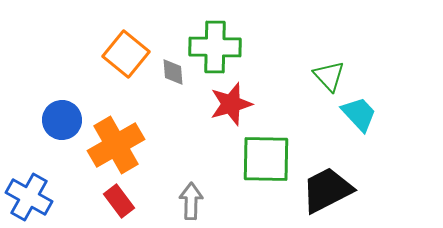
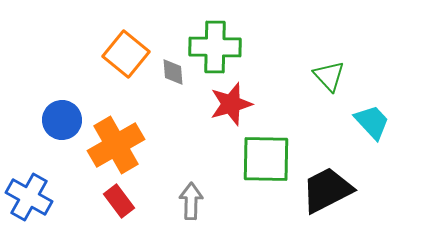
cyan trapezoid: moved 13 px right, 8 px down
